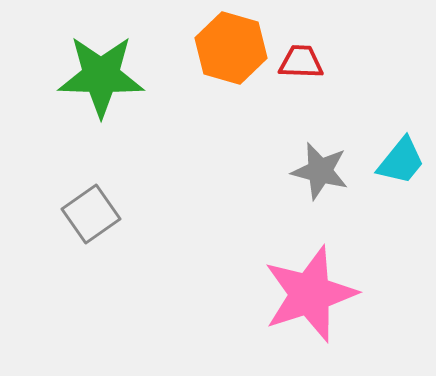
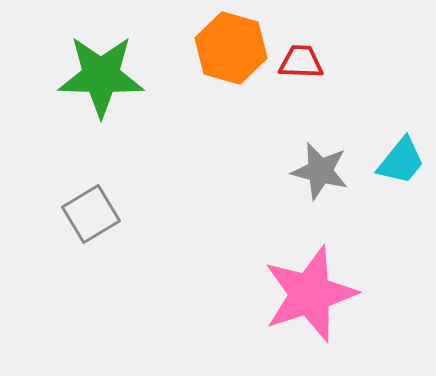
gray square: rotated 4 degrees clockwise
